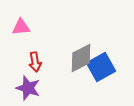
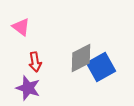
pink triangle: rotated 42 degrees clockwise
